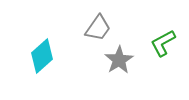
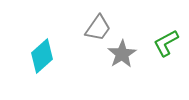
green L-shape: moved 3 px right
gray star: moved 3 px right, 6 px up
